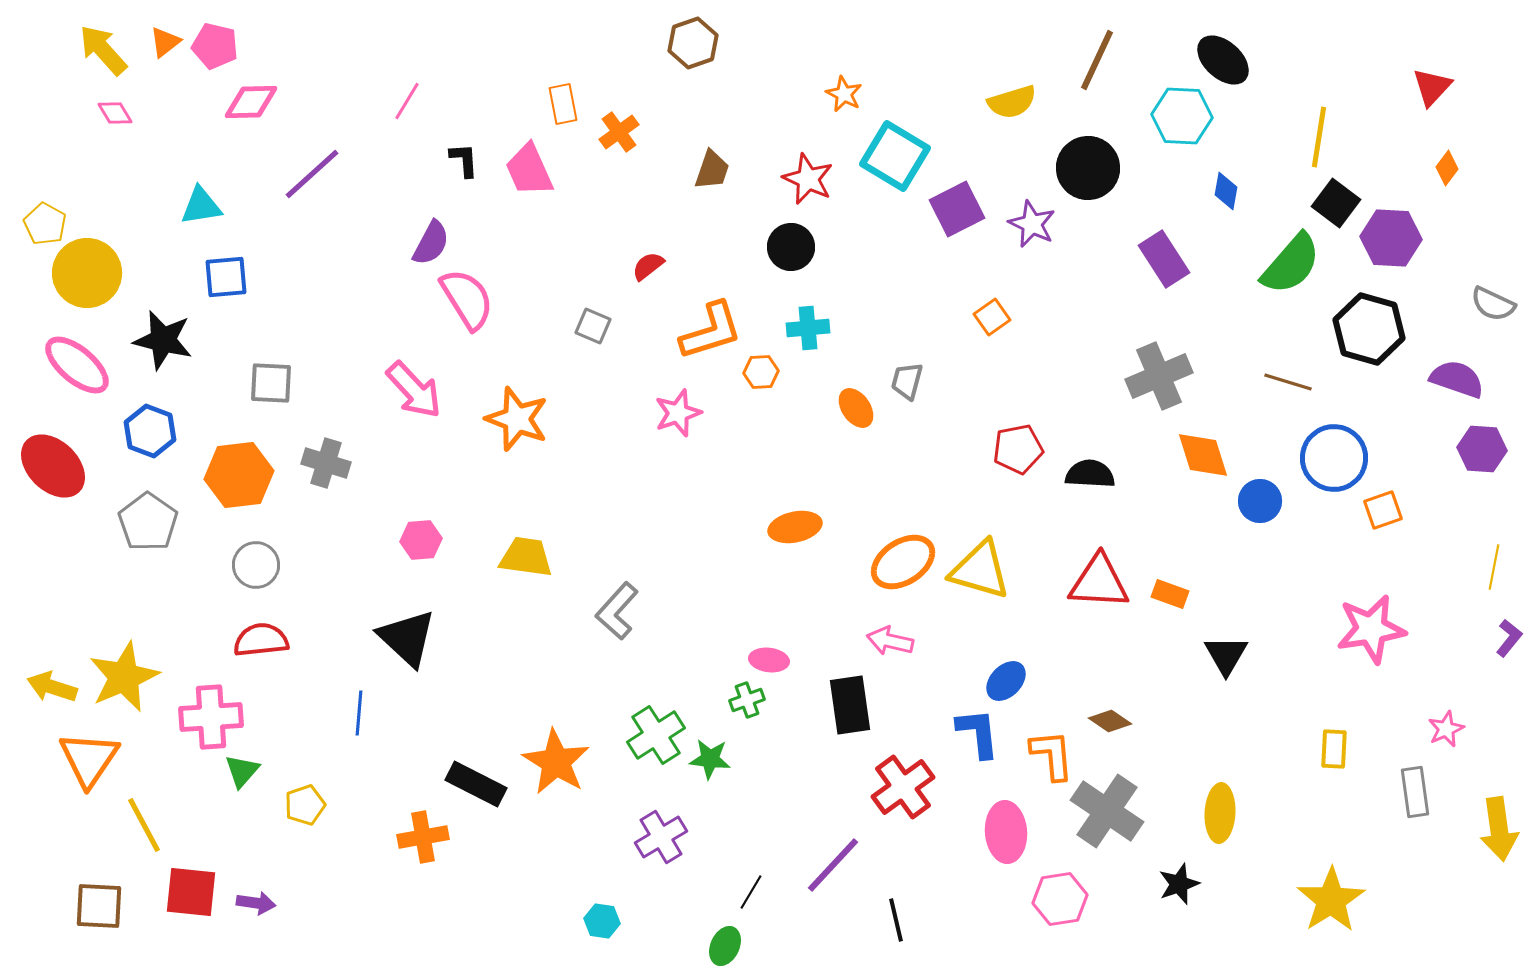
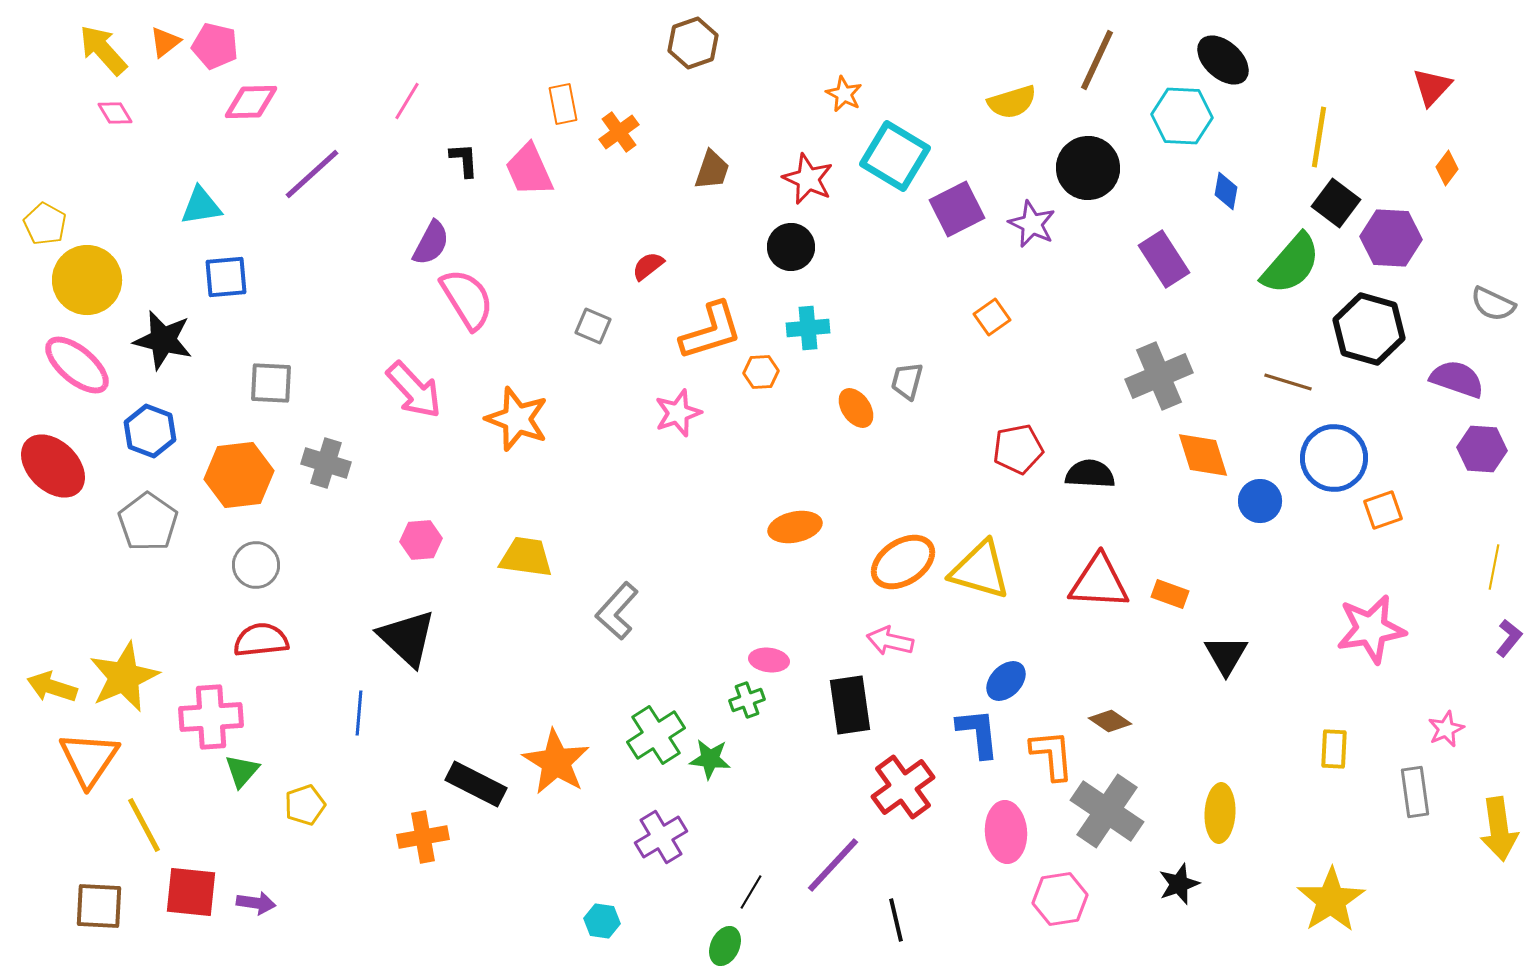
yellow circle at (87, 273): moved 7 px down
